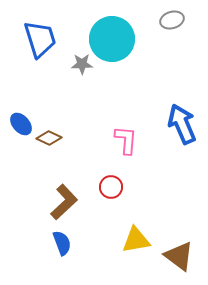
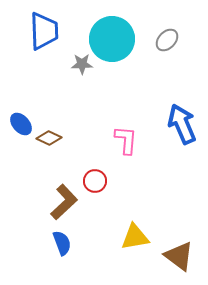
gray ellipse: moved 5 px left, 20 px down; rotated 30 degrees counterclockwise
blue trapezoid: moved 4 px right, 8 px up; rotated 15 degrees clockwise
red circle: moved 16 px left, 6 px up
yellow triangle: moved 1 px left, 3 px up
